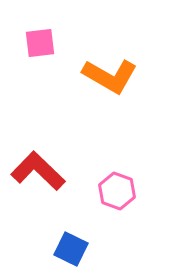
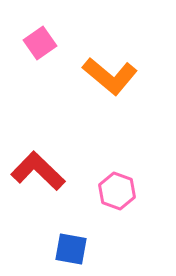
pink square: rotated 28 degrees counterclockwise
orange L-shape: rotated 10 degrees clockwise
blue square: rotated 16 degrees counterclockwise
